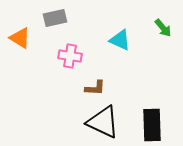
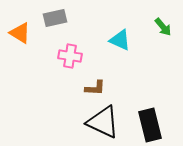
green arrow: moved 1 px up
orange triangle: moved 5 px up
black rectangle: moved 2 px left; rotated 12 degrees counterclockwise
